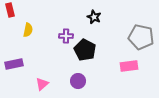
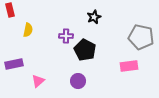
black star: rotated 24 degrees clockwise
pink triangle: moved 4 px left, 3 px up
